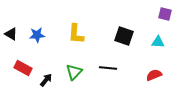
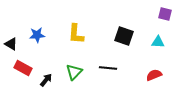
black triangle: moved 10 px down
